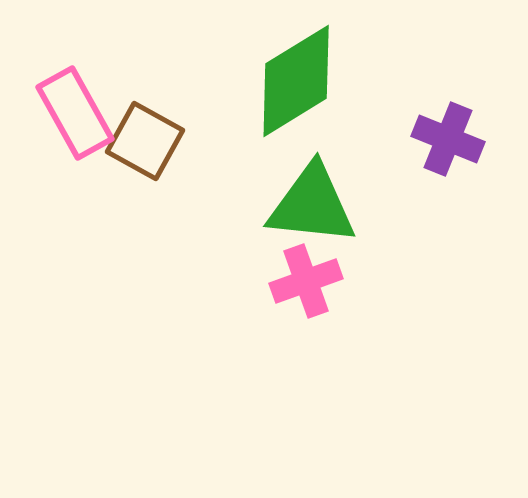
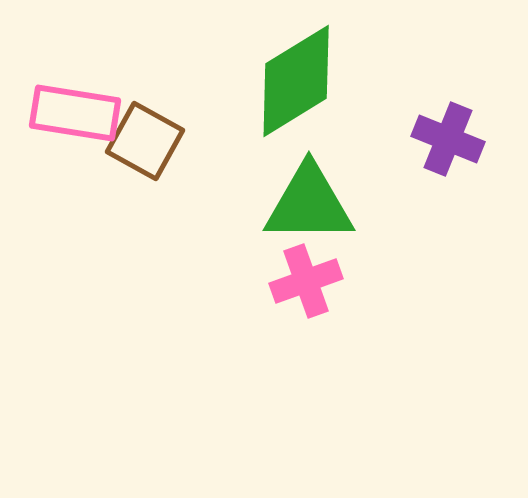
pink rectangle: rotated 52 degrees counterclockwise
green triangle: moved 3 px left, 1 px up; rotated 6 degrees counterclockwise
